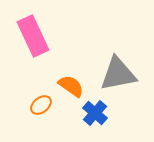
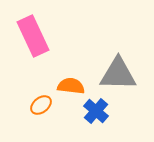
gray triangle: rotated 12 degrees clockwise
orange semicircle: rotated 28 degrees counterclockwise
blue cross: moved 1 px right, 2 px up
